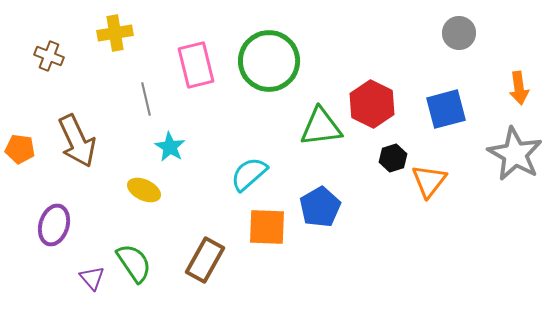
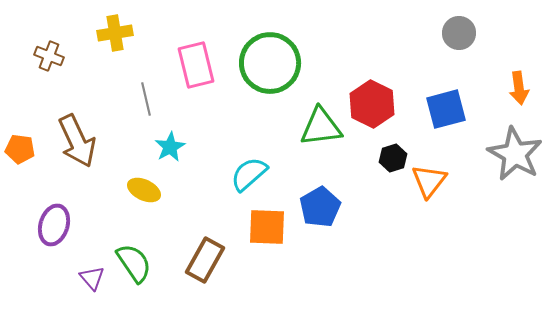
green circle: moved 1 px right, 2 px down
cyan star: rotated 12 degrees clockwise
